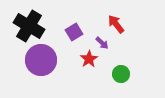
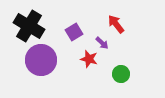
red star: rotated 24 degrees counterclockwise
